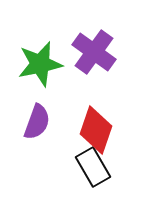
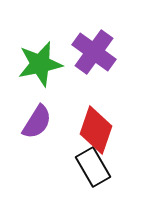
purple semicircle: rotated 12 degrees clockwise
